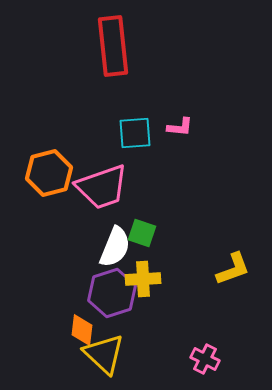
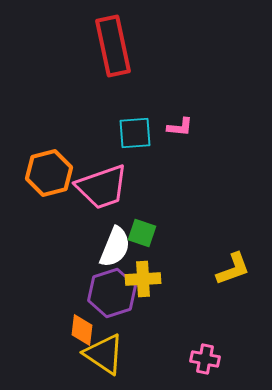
red rectangle: rotated 6 degrees counterclockwise
yellow triangle: rotated 9 degrees counterclockwise
pink cross: rotated 16 degrees counterclockwise
